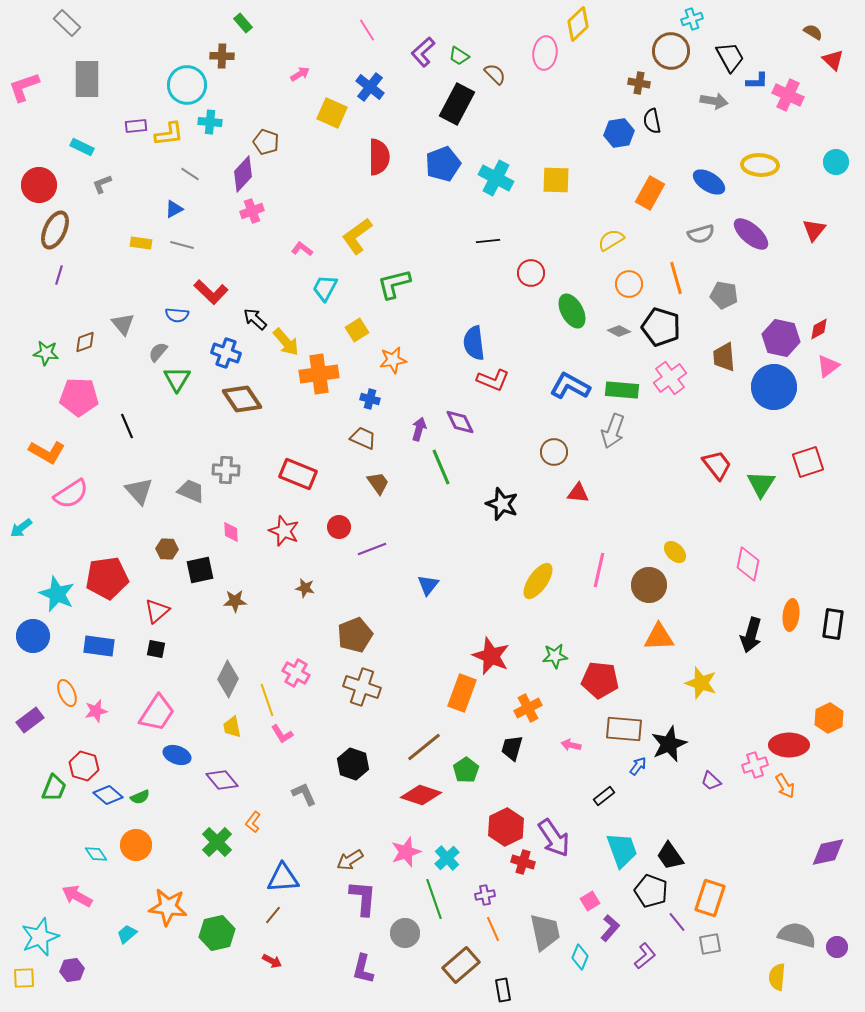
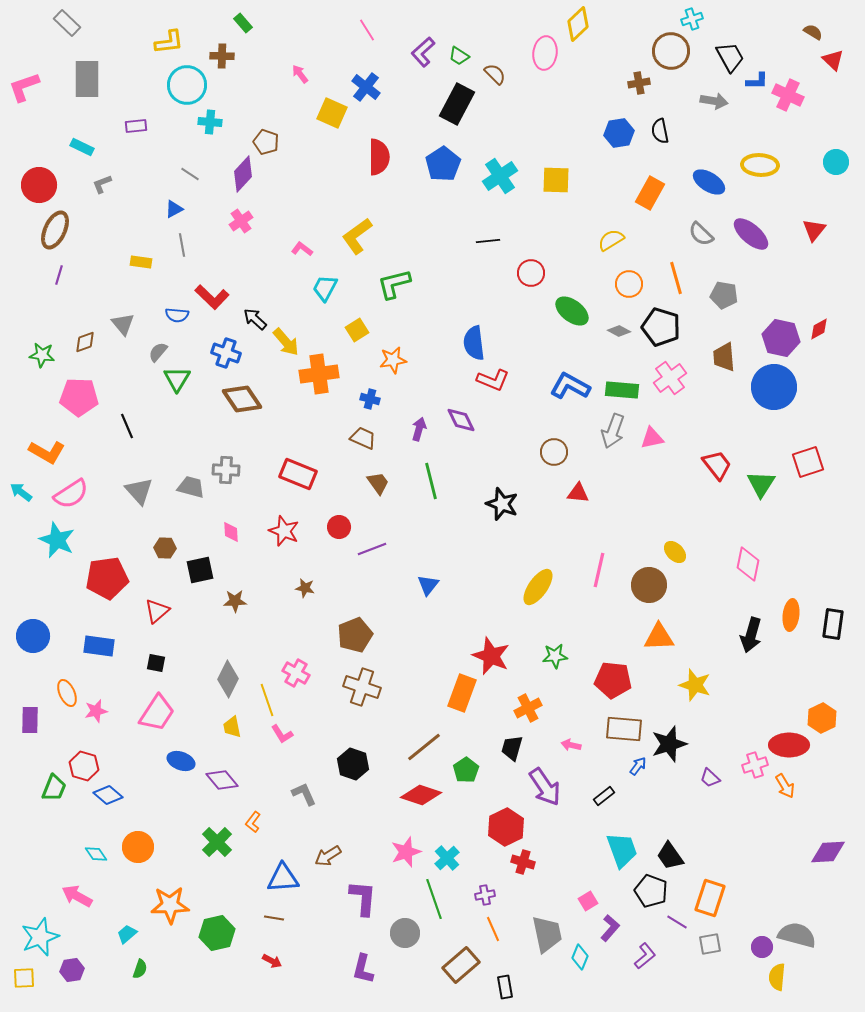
pink arrow at (300, 74): rotated 96 degrees counterclockwise
brown cross at (639, 83): rotated 20 degrees counterclockwise
blue cross at (370, 87): moved 4 px left
black semicircle at (652, 121): moved 8 px right, 10 px down
yellow L-shape at (169, 134): moved 92 px up
blue pentagon at (443, 164): rotated 12 degrees counterclockwise
cyan cross at (496, 178): moved 4 px right, 2 px up; rotated 28 degrees clockwise
pink cross at (252, 211): moved 11 px left, 10 px down; rotated 15 degrees counterclockwise
gray semicircle at (701, 234): rotated 60 degrees clockwise
yellow rectangle at (141, 243): moved 19 px down
gray line at (182, 245): rotated 65 degrees clockwise
red L-shape at (211, 292): moved 1 px right, 5 px down
green ellipse at (572, 311): rotated 24 degrees counterclockwise
green star at (46, 353): moved 4 px left, 2 px down
pink triangle at (828, 366): moved 176 px left, 72 px down; rotated 25 degrees clockwise
purple diamond at (460, 422): moved 1 px right, 2 px up
green line at (441, 467): moved 10 px left, 14 px down; rotated 9 degrees clockwise
gray trapezoid at (191, 491): moved 4 px up; rotated 8 degrees counterclockwise
cyan arrow at (21, 528): moved 36 px up; rotated 75 degrees clockwise
brown hexagon at (167, 549): moved 2 px left, 1 px up
yellow ellipse at (538, 581): moved 6 px down
cyan star at (57, 594): moved 54 px up
black square at (156, 649): moved 14 px down
red pentagon at (600, 680): moved 13 px right
yellow star at (701, 683): moved 6 px left, 2 px down
orange hexagon at (829, 718): moved 7 px left
purple rectangle at (30, 720): rotated 52 degrees counterclockwise
black star at (669, 744): rotated 6 degrees clockwise
blue ellipse at (177, 755): moved 4 px right, 6 px down
purple trapezoid at (711, 781): moved 1 px left, 3 px up
green semicircle at (140, 797): moved 172 px down; rotated 48 degrees counterclockwise
purple arrow at (554, 838): moved 9 px left, 51 px up
orange circle at (136, 845): moved 2 px right, 2 px down
purple diamond at (828, 852): rotated 9 degrees clockwise
brown arrow at (350, 860): moved 22 px left, 4 px up
pink square at (590, 901): moved 2 px left
orange star at (168, 907): moved 2 px right, 2 px up; rotated 9 degrees counterclockwise
brown line at (273, 915): moved 1 px right, 3 px down; rotated 60 degrees clockwise
purple line at (677, 922): rotated 20 degrees counterclockwise
gray trapezoid at (545, 932): moved 2 px right, 2 px down
purple circle at (837, 947): moved 75 px left
black rectangle at (503, 990): moved 2 px right, 3 px up
